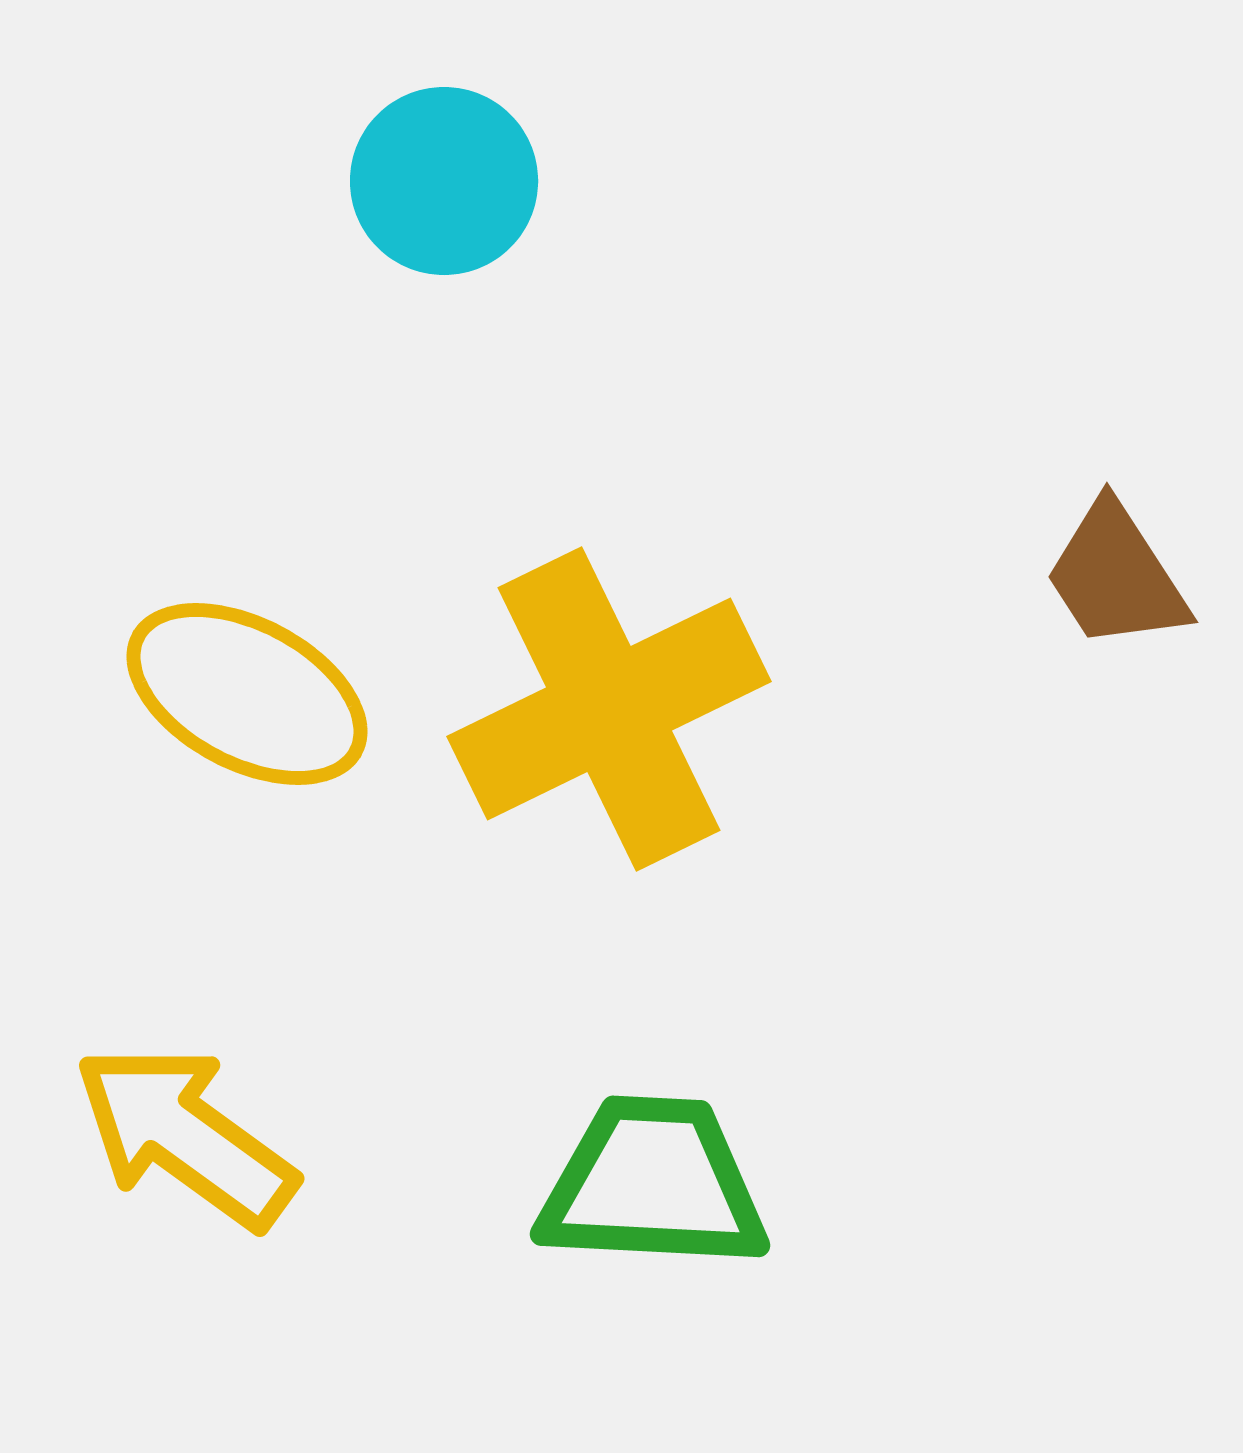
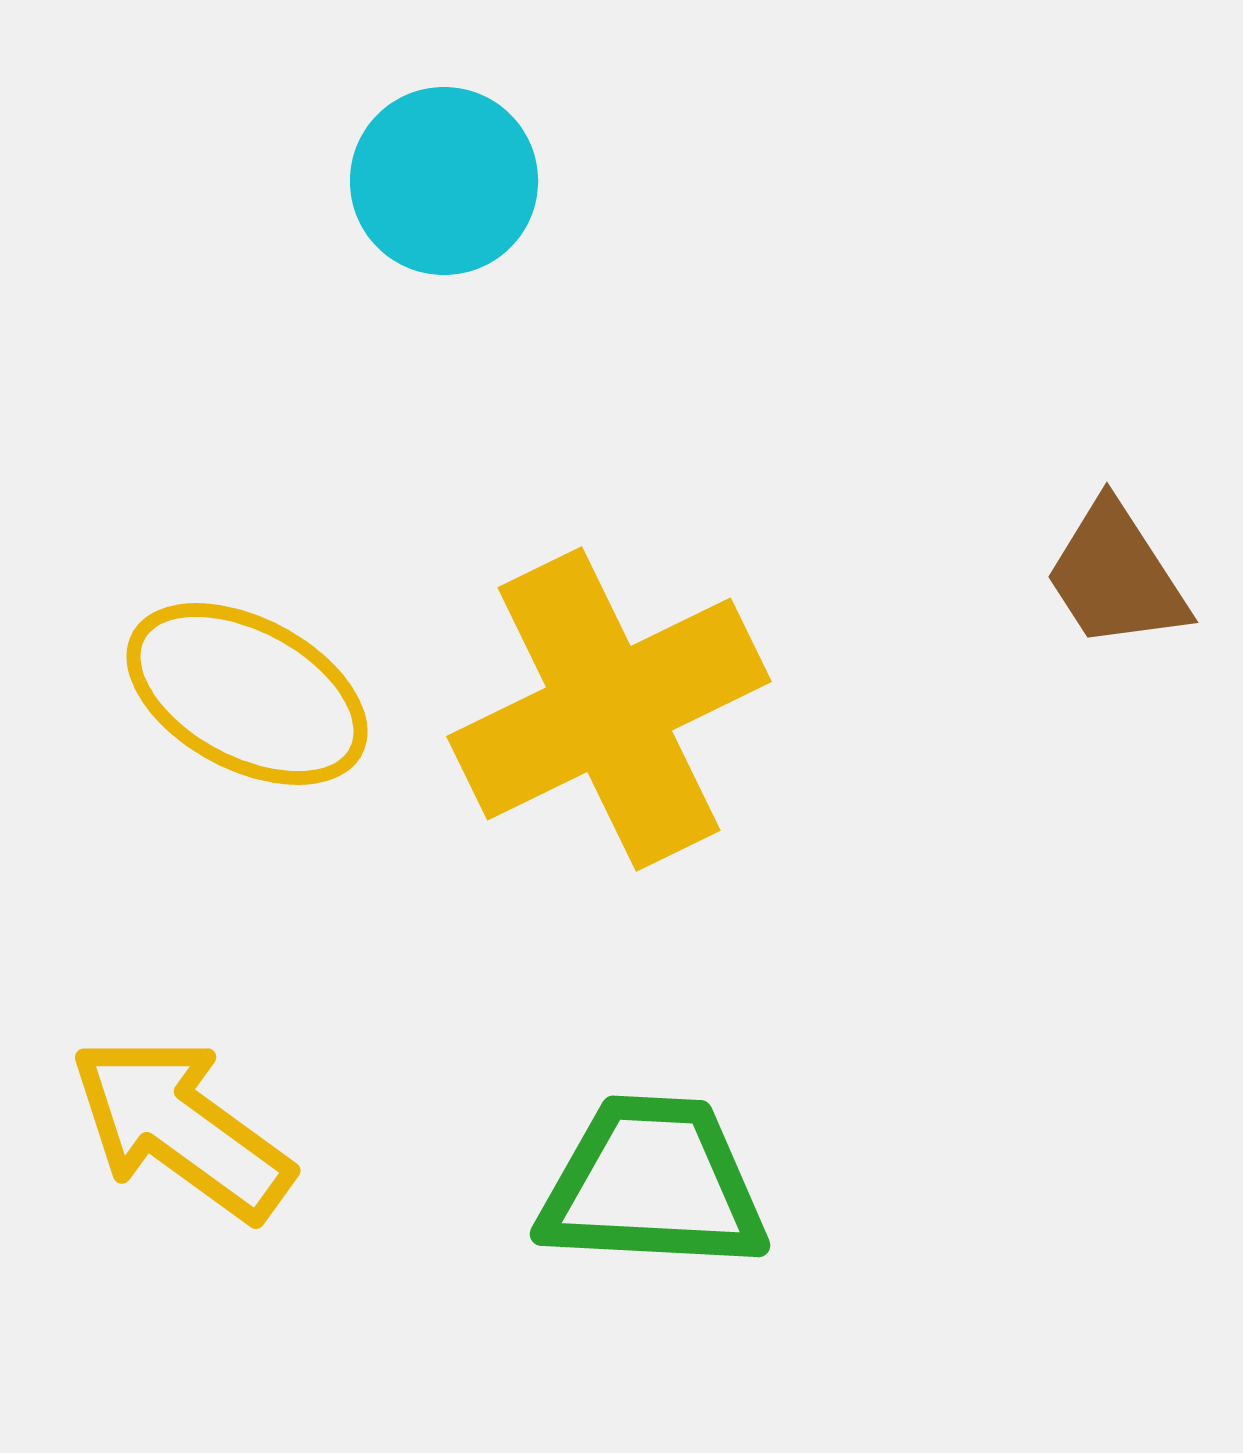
yellow arrow: moved 4 px left, 8 px up
